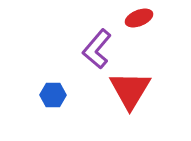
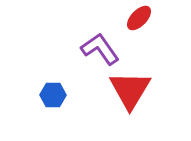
red ellipse: rotated 24 degrees counterclockwise
purple L-shape: moved 3 px right; rotated 105 degrees clockwise
